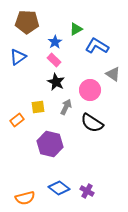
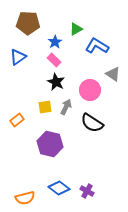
brown pentagon: moved 1 px right, 1 px down
yellow square: moved 7 px right
